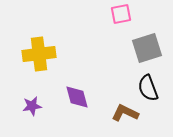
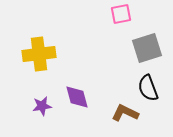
purple star: moved 10 px right
